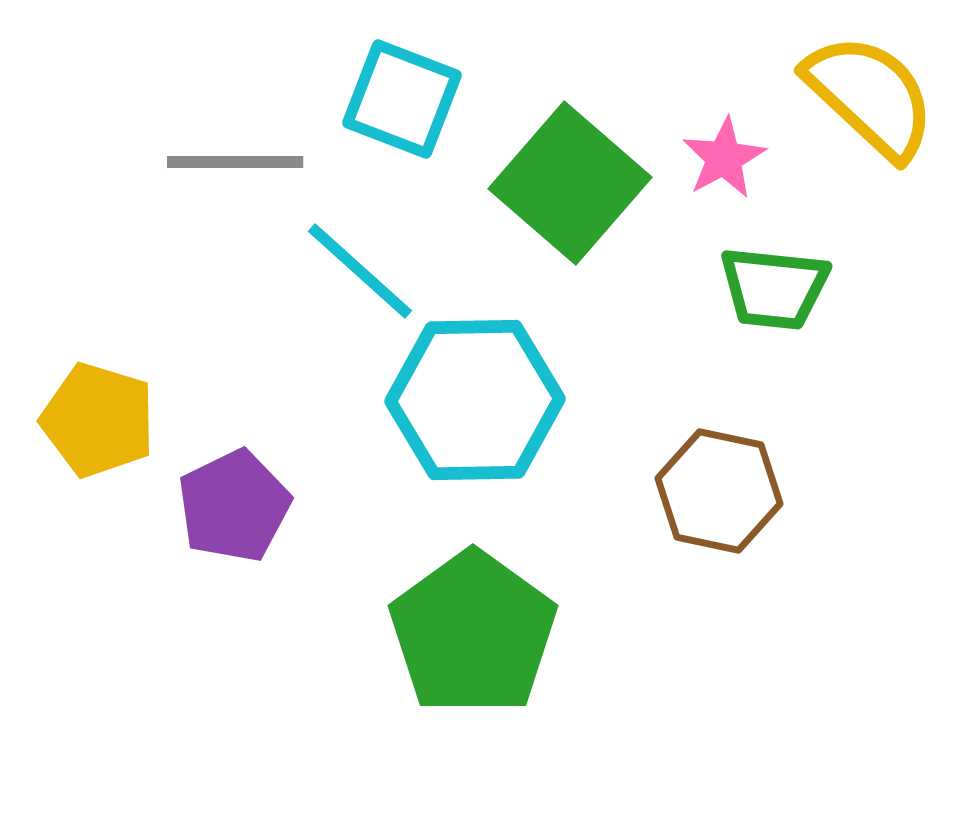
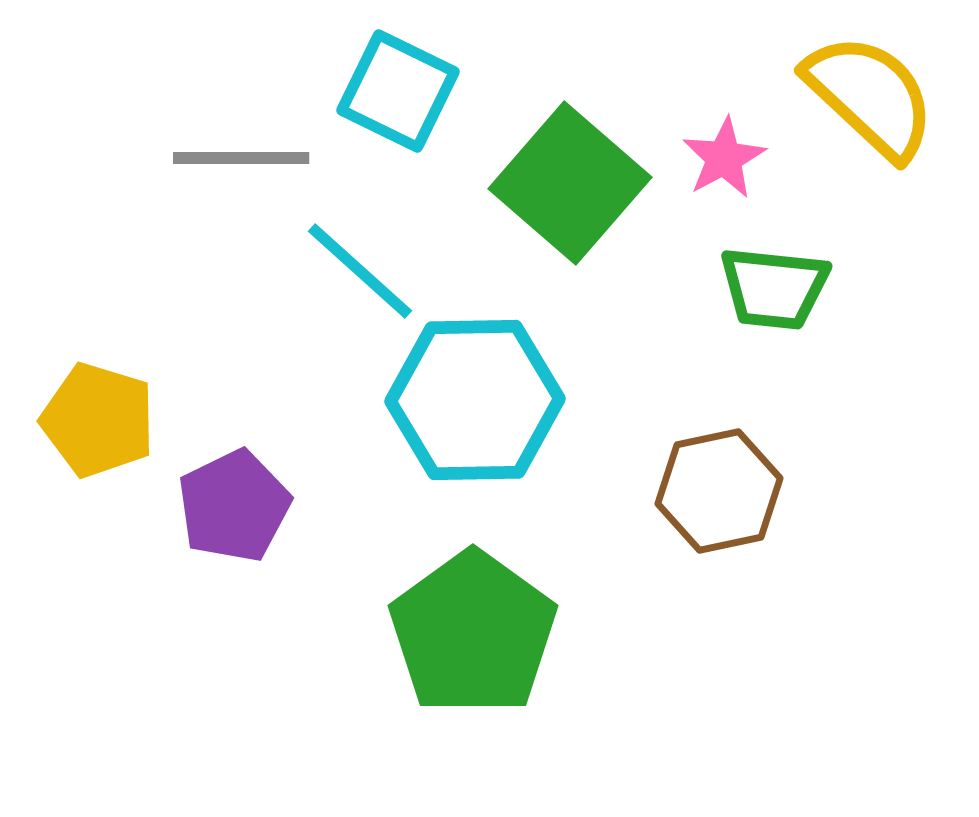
cyan square: moved 4 px left, 8 px up; rotated 5 degrees clockwise
gray line: moved 6 px right, 4 px up
brown hexagon: rotated 24 degrees counterclockwise
